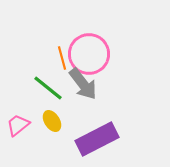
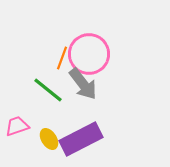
orange line: rotated 35 degrees clockwise
green line: moved 2 px down
yellow ellipse: moved 3 px left, 18 px down
pink trapezoid: moved 1 px left, 1 px down; rotated 20 degrees clockwise
purple rectangle: moved 16 px left
